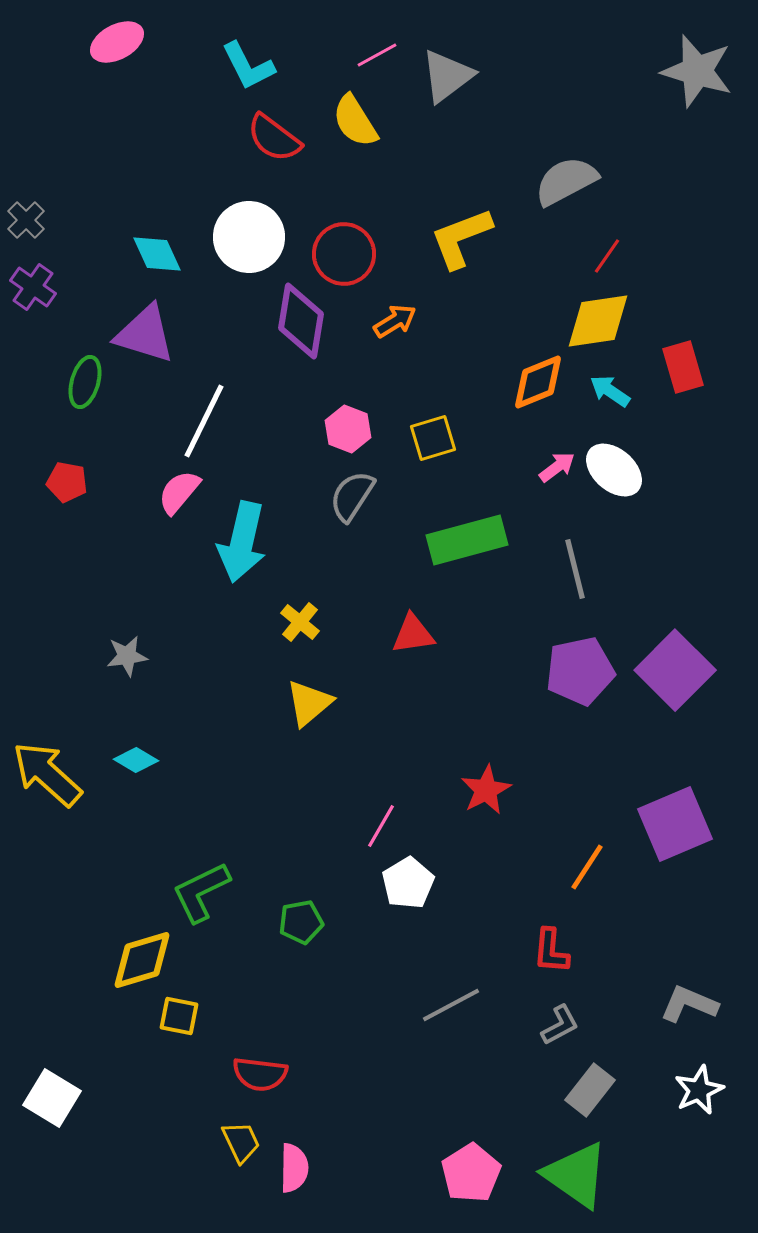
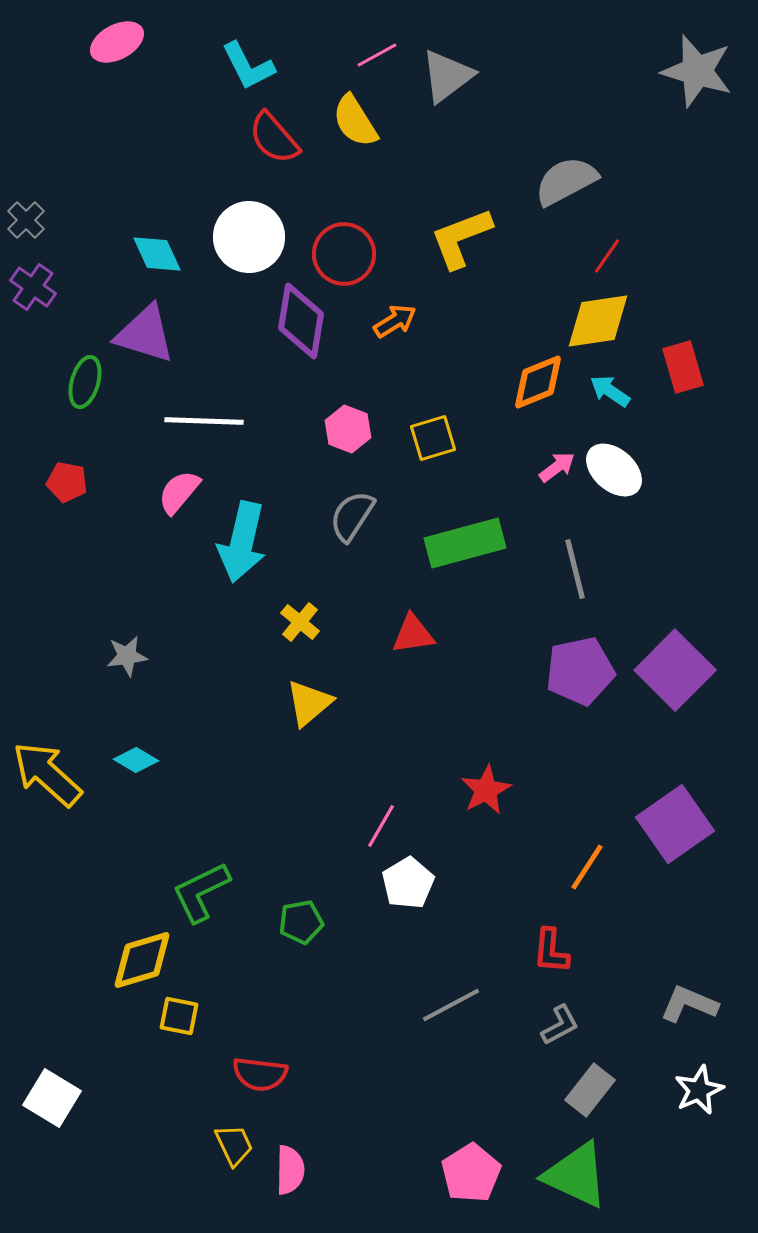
red semicircle at (274, 138): rotated 12 degrees clockwise
white line at (204, 421): rotated 66 degrees clockwise
gray semicircle at (352, 496): moved 20 px down
green rectangle at (467, 540): moved 2 px left, 3 px down
purple square at (675, 824): rotated 12 degrees counterclockwise
yellow trapezoid at (241, 1142): moved 7 px left, 3 px down
pink semicircle at (294, 1168): moved 4 px left, 2 px down
green triangle at (576, 1175): rotated 10 degrees counterclockwise
